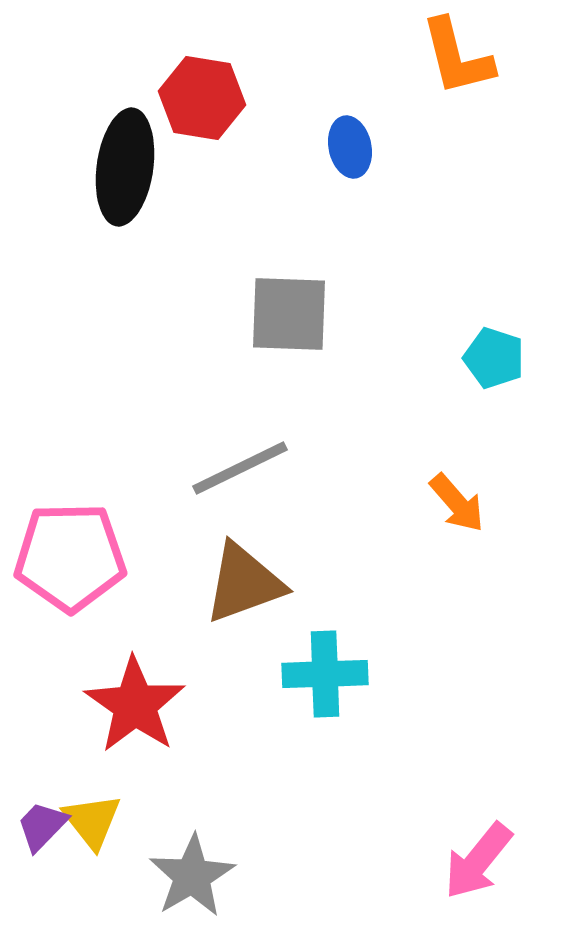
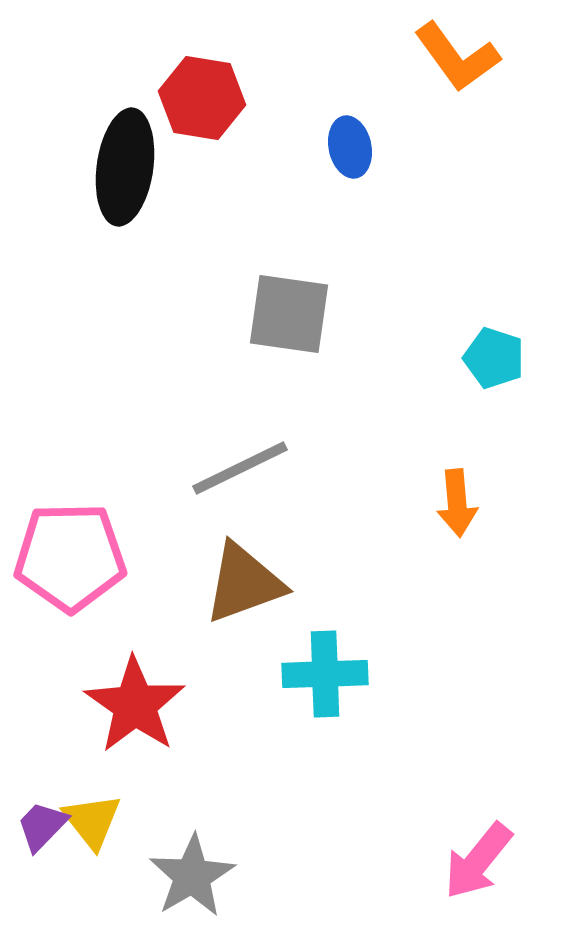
orange L-shape: rotated 22 degrees counterclockwise
gray square: rotated 6 degrees clockwise
orange arrow: rotated 36 degrees clockwise
